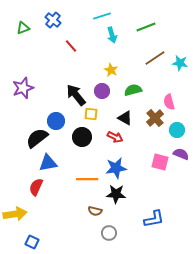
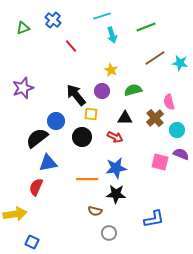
black triangle: rotated 28 degrees counterclockwise
